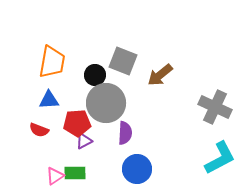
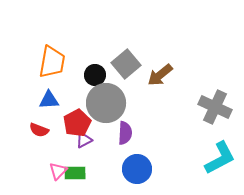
gray square: moved 3 px right, 3 px down; rotated 28 degrees clockwise
red pentagon: rotated 24 degrees counterclockwise
purple triangle: moved 1 px up
pink triangle: moved 3 px right, 5 px up; rotated 12 degrees counterclockwise
